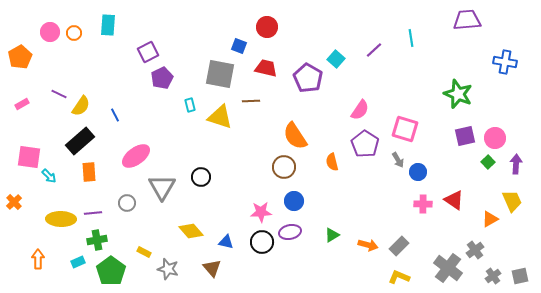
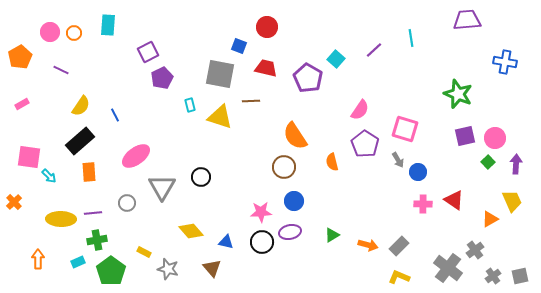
purple line at (59, 94): moved 2 px right, 24 px up
